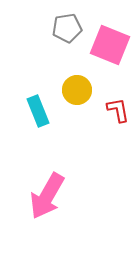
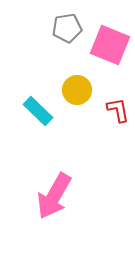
cyan rectangle: rotated 24 degrees counterclockwise
pink arrow: moved 7 px right
